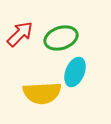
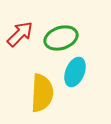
yellow semicircle: rotated 84 degrees counterclockwise
